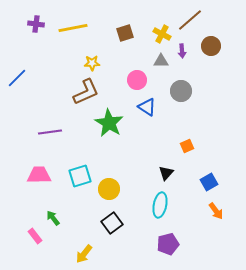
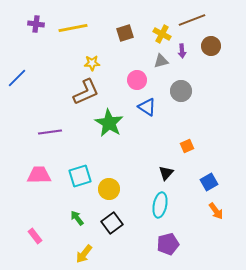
brown line: moved 2 px right; rotated 20 degrees clockwise
gray triangle: rotated 14 degrees counterclockwise
green arrow: moved 24 px right
